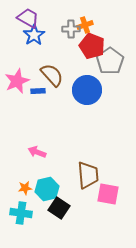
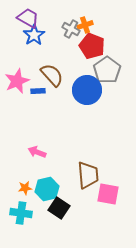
gray cross: rotated 30 degrees clockwise
gray pentagon: moved 3 px left, 9 px down
